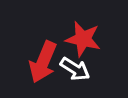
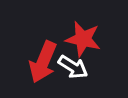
white arrow: moved 2 px left, 2 px up
